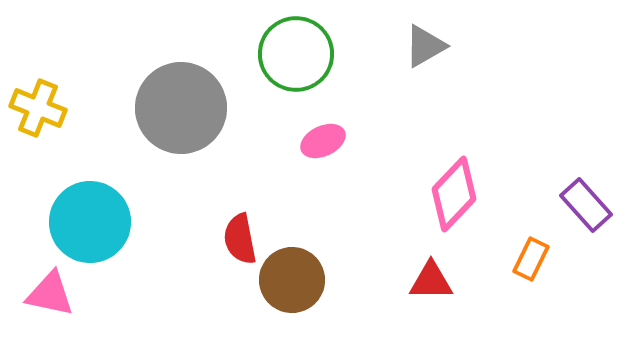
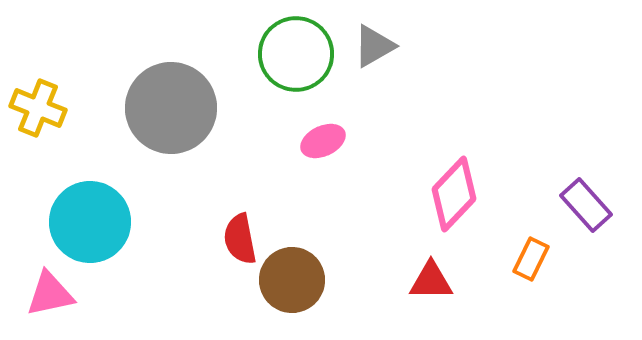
gray triangle: moved 51 px left
gray circle: moved 10 px left
pink triangle: rotated 24 degrees counterclockwise
